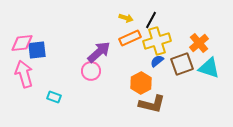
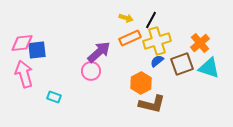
orange cross: moved 1 px right
